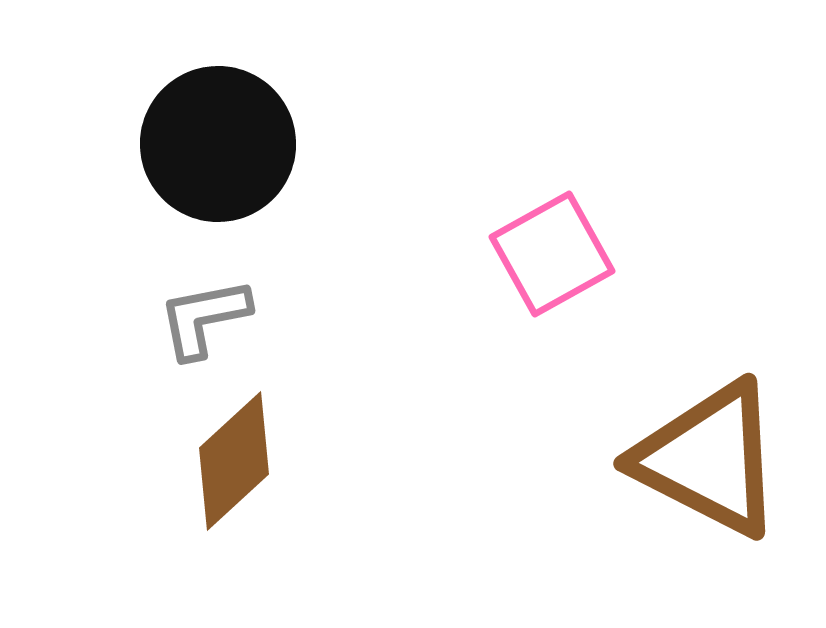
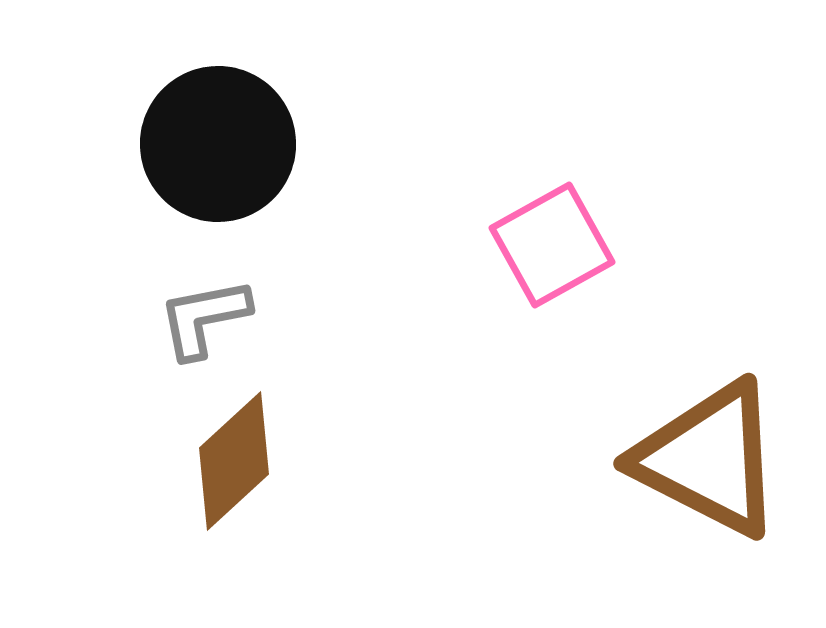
pink square: moved 9 px up
